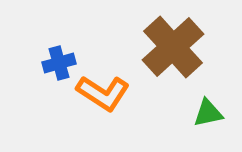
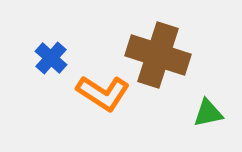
brown cross: moved 15 px left, 8 px down; rotated 30 degrees counterclockwise
blue cross: moved 8 px left, 5 px up; rotated 32 degrees counterclockwise
